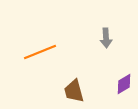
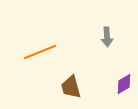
gray arrow: moved 1 px right, 1 px up
brown trapezoid: moved 3 px left, 4 px up
